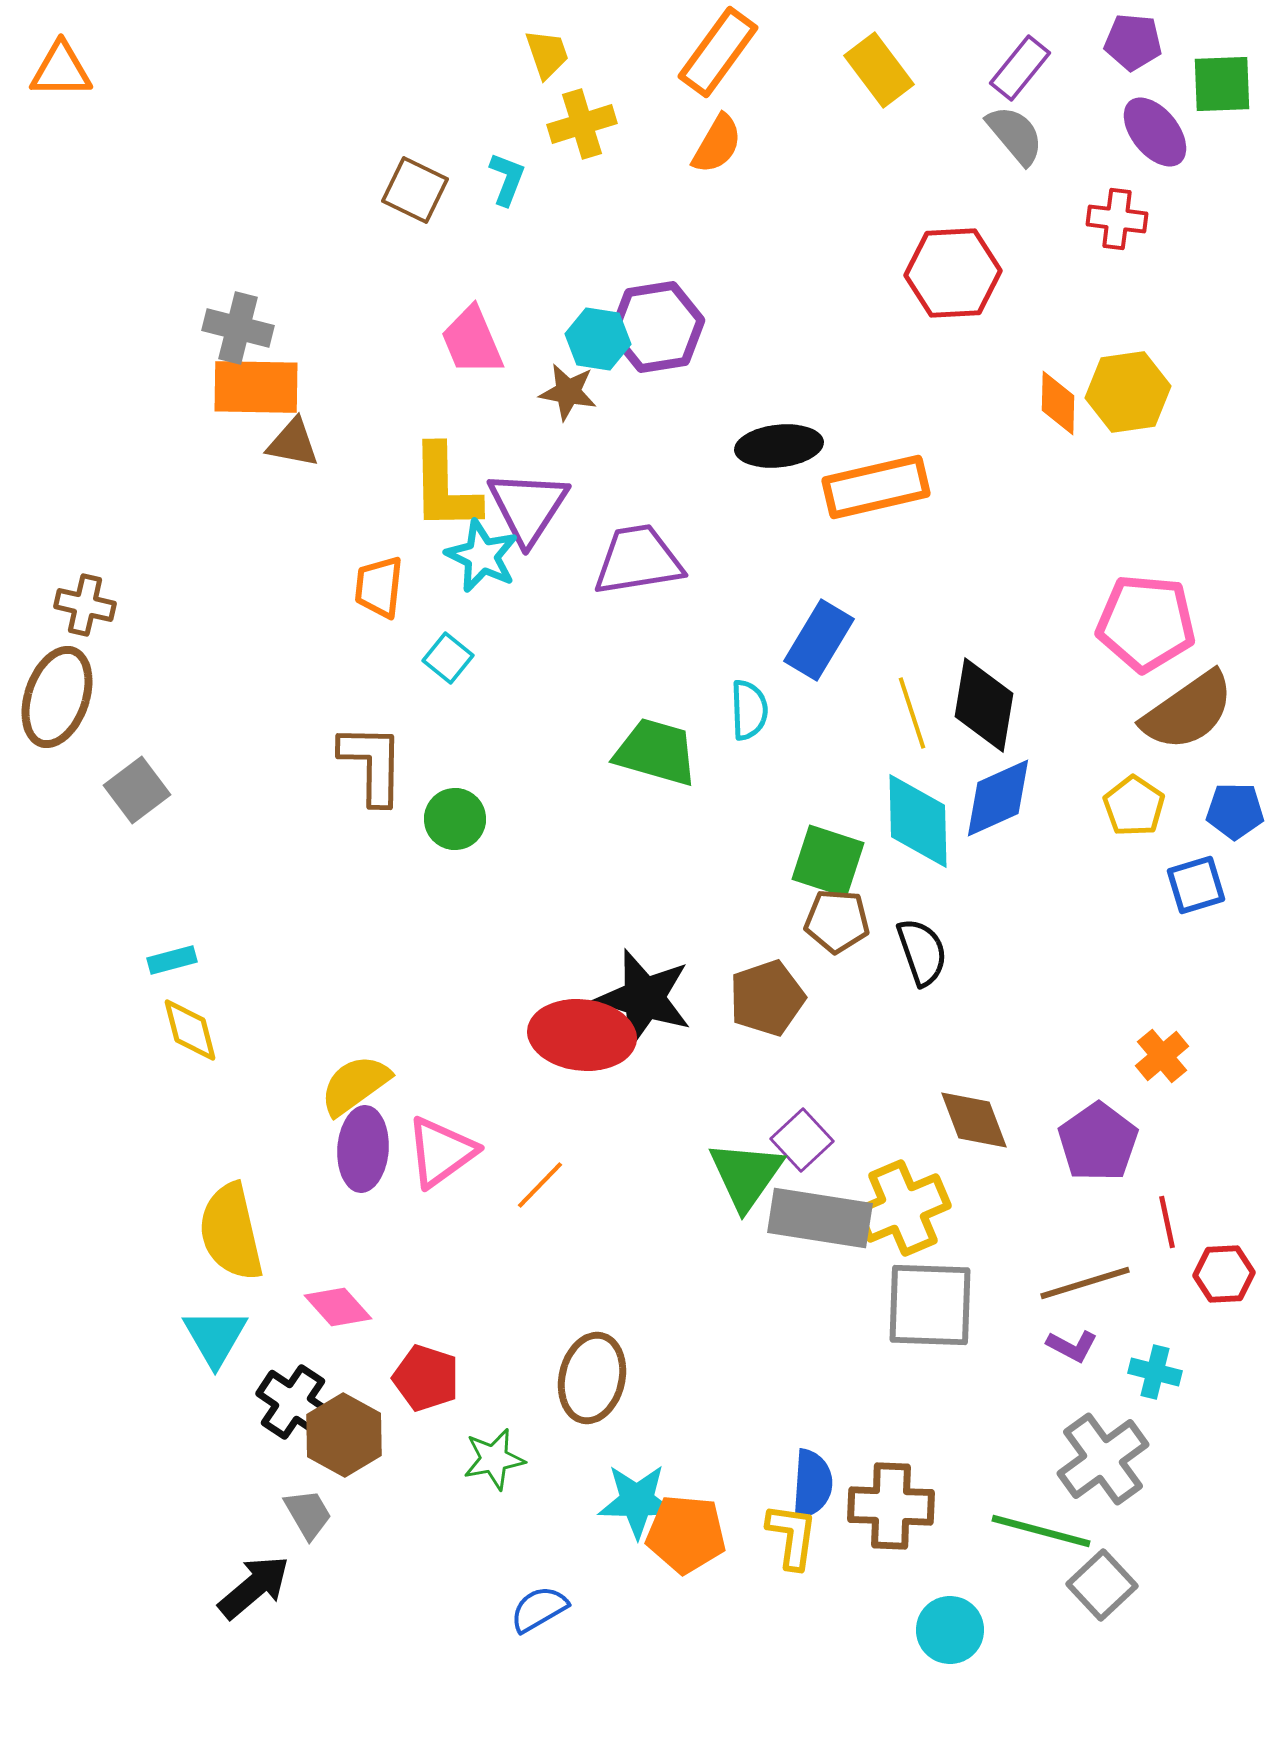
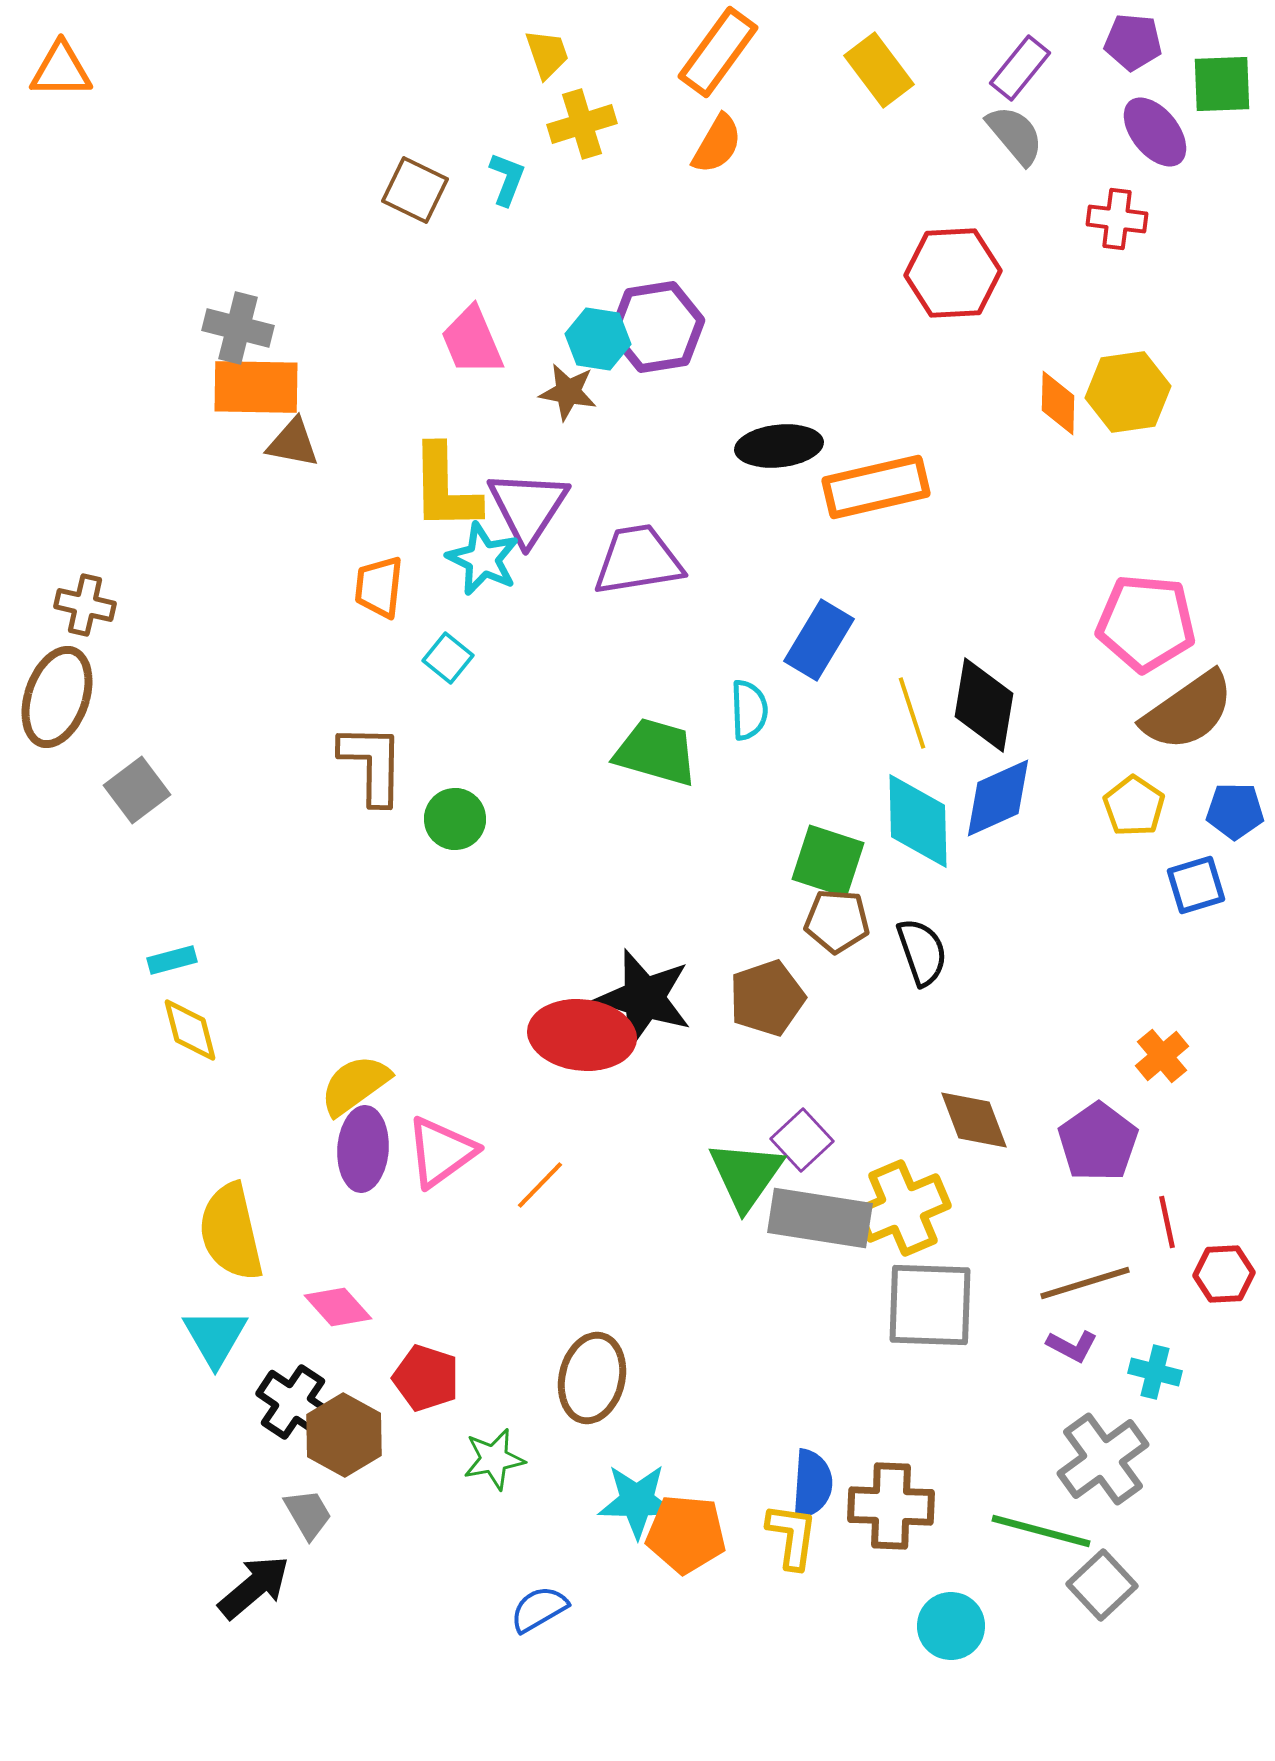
cyan star at (482, 556): moved 1 px right, 3 px down
cyan circle at (950, 1630): moved 1 px right, 4 px up
